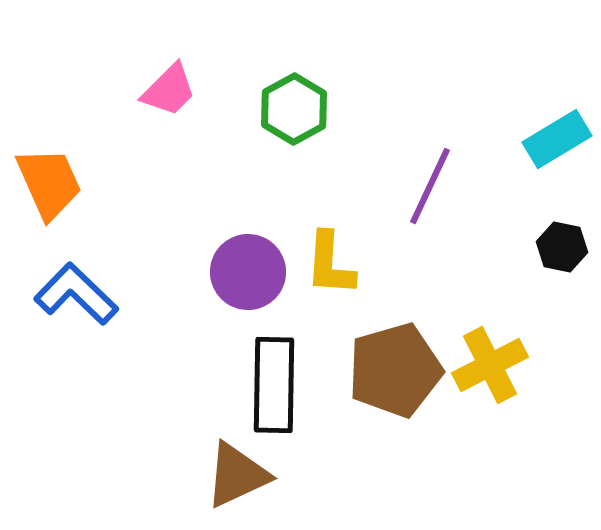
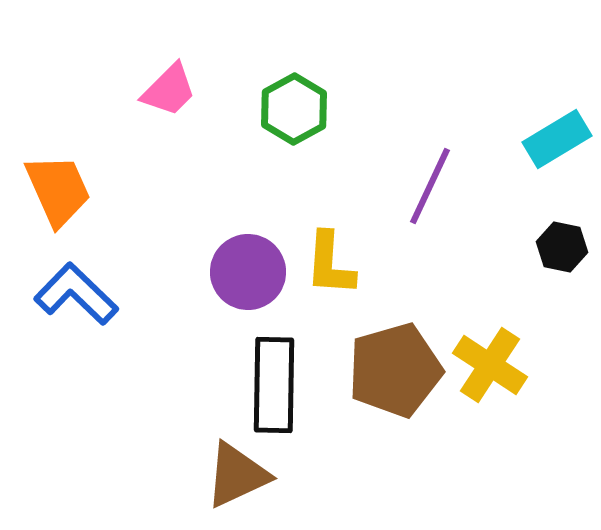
orange trapezoid: moved 9 px right, 7 px down
yellow cross: rotated 30 degrees counterclockwise
